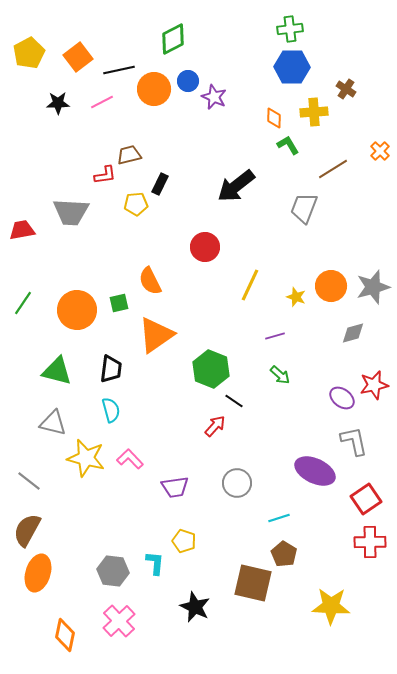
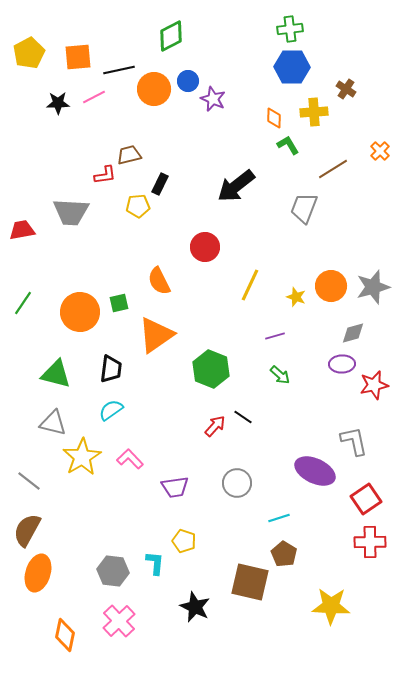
green diamond at (173, 39): moved 2 px left, 3 px up
orange square at (78, 57): rotated 32 degrees clockwise
purple star at (214, 97): moved 1 px left, 2 px down
pink line at (102, 102): moved 8 px left, 5 px up
yellow pentagon at (136, 204): moved 2 px right, 2 px down
orange semicircle at (150, 281): moved 9 px right
orange circle at (77, 310): moved 3 px right, 2 px down
green triangle at (57, 371): moved 1 px left, 3 px down
purple ellipse at (342, 398): moved 34 px up; rotated 40 degrees counterclockwise
black line at (234, 401): moved 9 px right, 16 px down
cyan semicircle at (111, 410): rotated 110 degrees counterclockwise
yellow star at (86, 458): moved 4 px left, 1 px up; rotated 27 degrees clockwise
brown square at (253, 583): moved 3 px left, 1 px up
